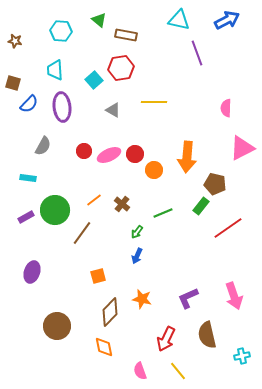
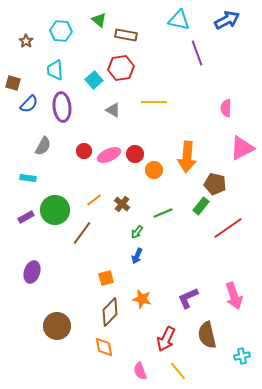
brown star at (15, 41): moved 11 px right; rotated 24 degrees clockwise
orange square at (98, 276): moved 8 px right, 2 px down
